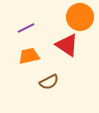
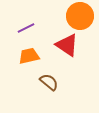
orange circle: moved 1 px up
brown semicircle: rotated 114 degrees counterclockwise
